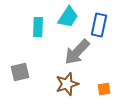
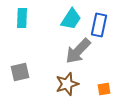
cyan trapezoid: moved 3 px right, 2 px down
cyan rectangle: moved 16 px left, 9 px up
gray arrow: moved 1 px right, 1 px up
